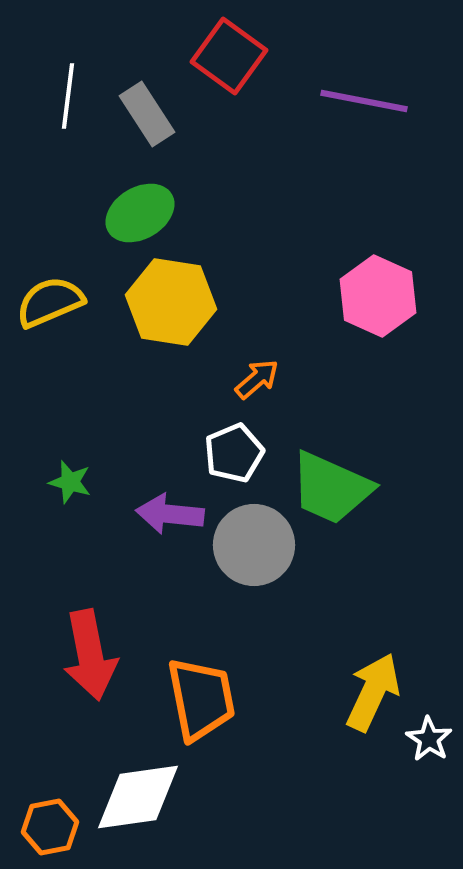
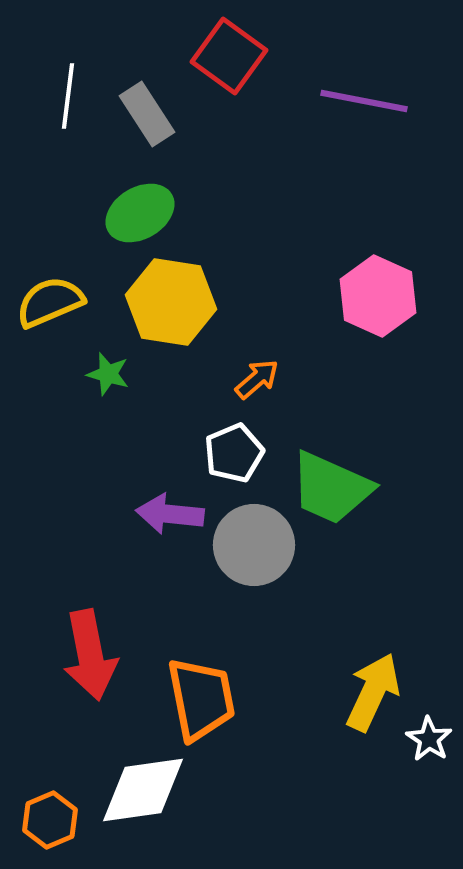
green star: moved 38 px right, 108 px up
white diamond: moved 5 px right, 7 px up
orange hexagon: moved 7 px up; rotated 12 degrees counterclockwise
